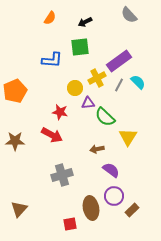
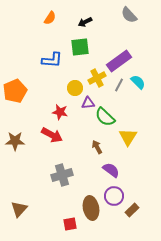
brown arrow: moved 2 px up; rotated 72 degrees clockwise
